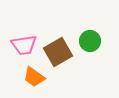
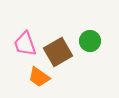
pink trapezoid: moved 1 px right, 1 px up; rotated 80 degrees clockwise
orange trapezoid: moved 5 px right
